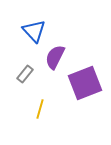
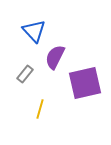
purple square: rotated 8 degrees clockwise
